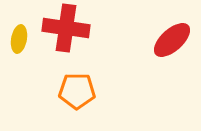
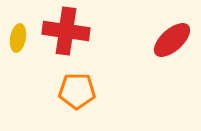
red cross: moved 3 px down
yellow ellipse: moved 1 px left, 1 px up
